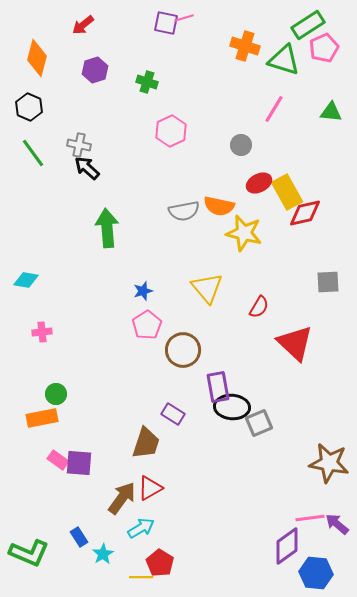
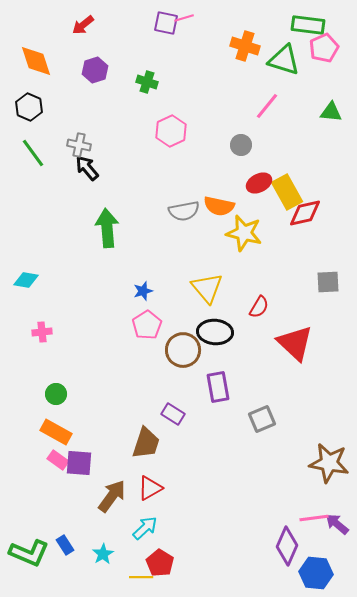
green rectangle at (308, 25): rotated 40 degrees clockwise
orange diamond at (37, 58): moved 1 px left, 3 px down; rotated 33 degrees counterclockwise
pink line at (274, 109): moved 7 px left, 3 px up; rotated 8 degrees clockwise
black arrow at (87, 168): rotated 8 degrees clockwise
black ellipse at (232, 407): moved 17 px left, 75 px up
orange rectangle at (42, 418): moved 14 px right, 14 px down; rotated 40 degrees clockwise
gray square at (259, 423): moved 3 px right, 4 px up
brown arrow at (122, 498): moved 10 px left, 2 px up
pink line at (310, 518): moved 4 px right
cyan arrow at (141, 528): moved 4 px right; rotated 12 degrees counterclockwise
blue rectangle at (79, 537): moved 14 px left, 8 px down
purple diamond at (287, 546): rotated 30 degrees counterclockwise
